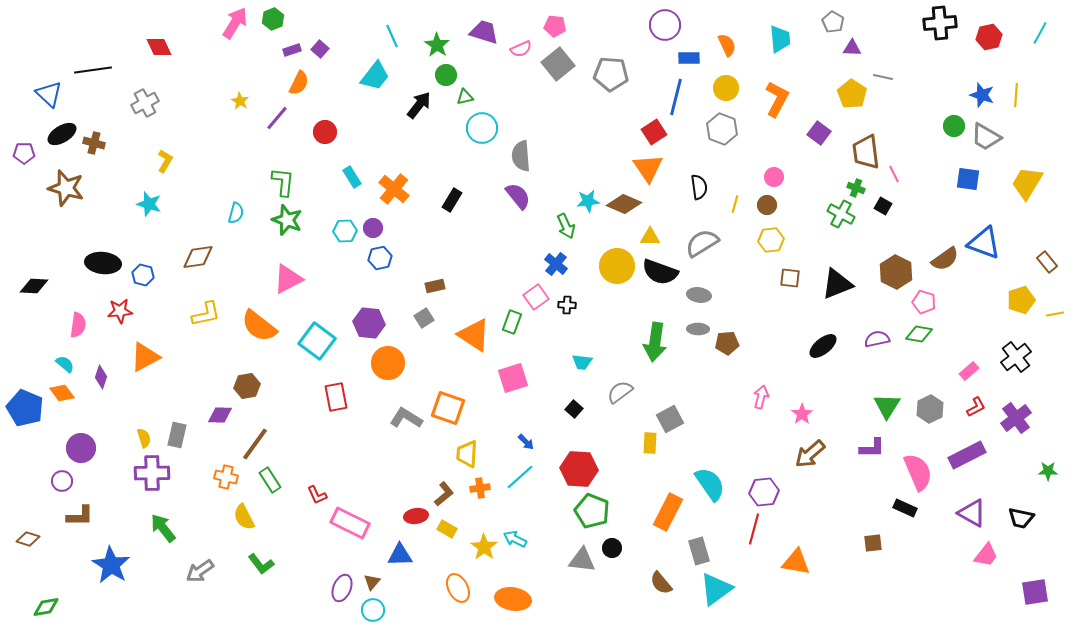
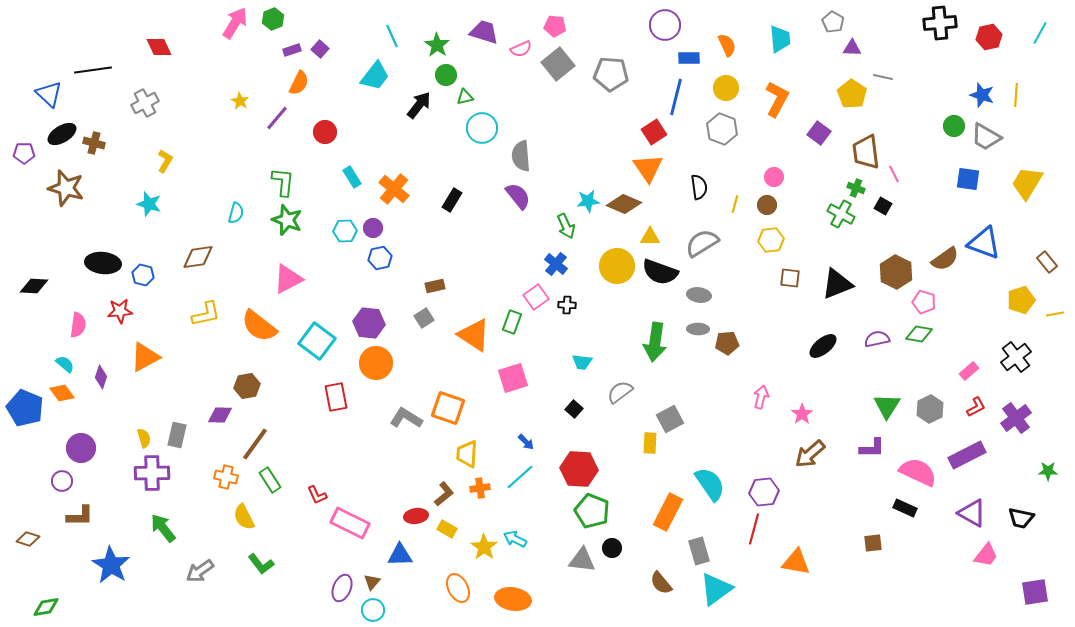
orange circle at (388, 363): moved 12 px left
pink semicircle at (918, 472): rotated 42 degrees counterclockwise
